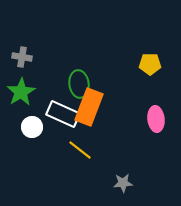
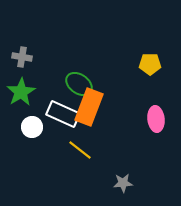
green ellipse: rotated 48 degrees counterclockwise
